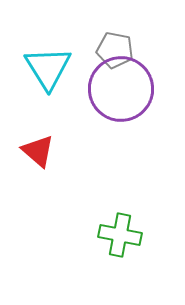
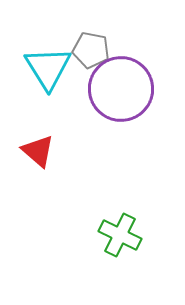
gray pentagon: moved 24 px left
green cross: rotated 15 degrees clockwise
